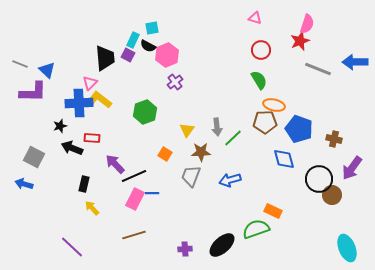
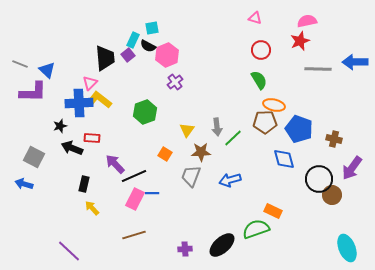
pink semicircle at (307, 24): moved 3 px up; rotated 120 degrees counterclockwise
purple square at (128, 55): rotated 24 degrees clockwise
gray line at (318, 69): rotated 20 degrees counterclockwise
purple line at (72, 247): moved 3 px left, 4 px down
